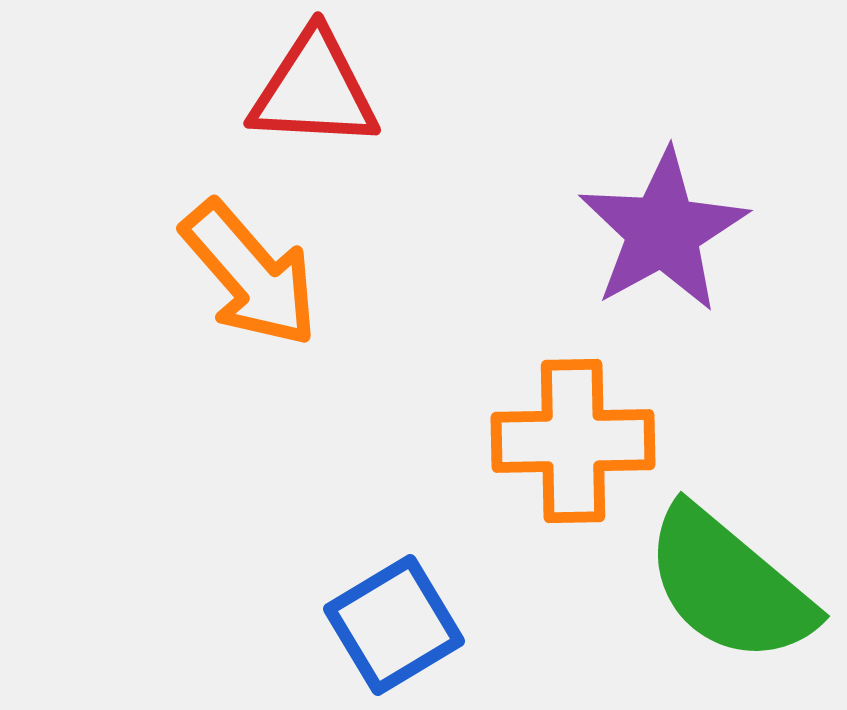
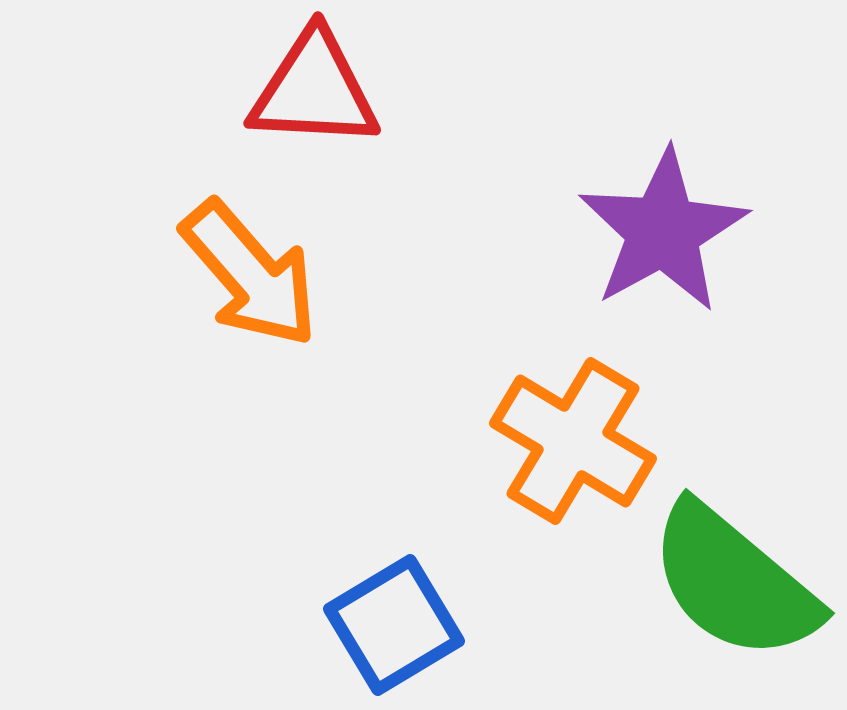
orange cross: rotated 32 degrees clockwise
green semicircle: moved 5 px right, 3 px up
